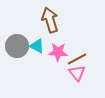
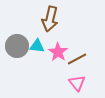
brown arrow: moved 1 px up; rotated 150 degrees counterclockwise
cyan triangle: rotated 21 degrees counterclockwise
pink star: rotated 30 degrees clockwise
pink triangle: moved 10 px down
